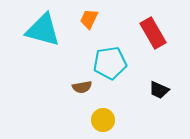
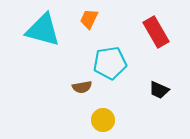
red rectangle: moved 3 px right, 1 px up
